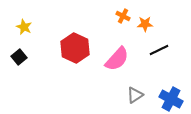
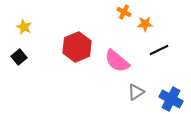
orange cross: moved 1 px right, 4 px up
red hexagon: moved 2 px right, 1 px up; rotated 12 degrees clockwise
pink semicircle: moved 2 px down; rotated 88 degrees clockwise
gray triangle: moved 1 px right, 3 px up
